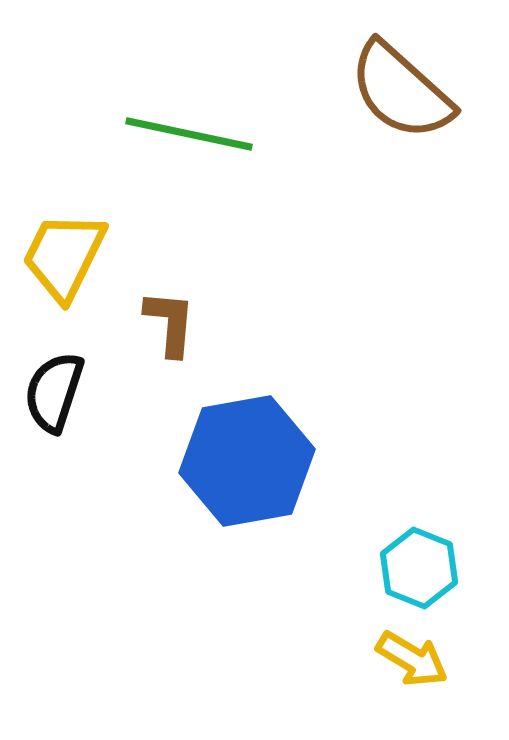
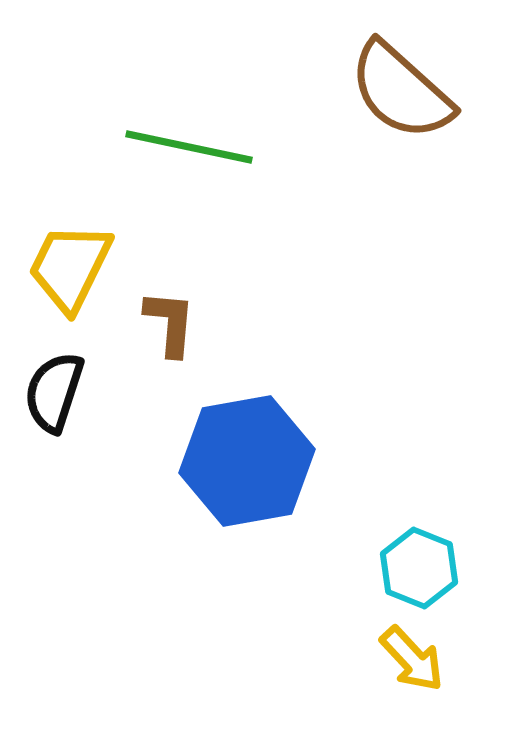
green line: moved 13 px down
yellow trapezoid: moved 6 px right, 11 px down
yellow arrow: rotated 16 degrees clockwise
